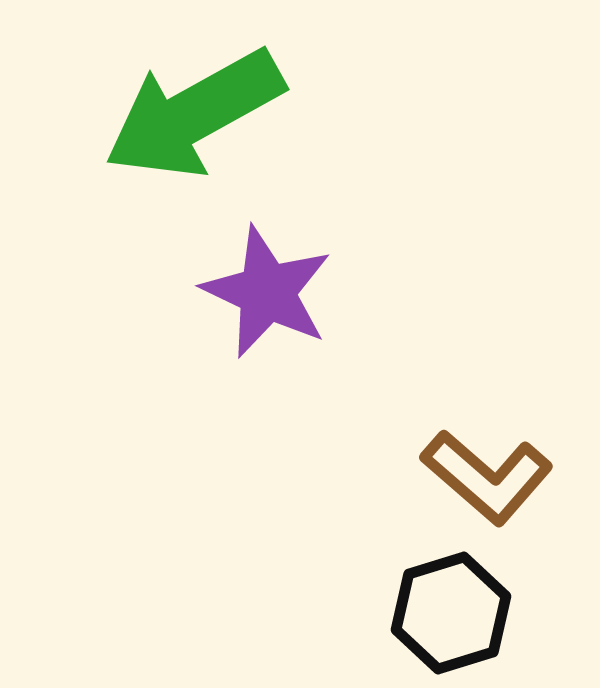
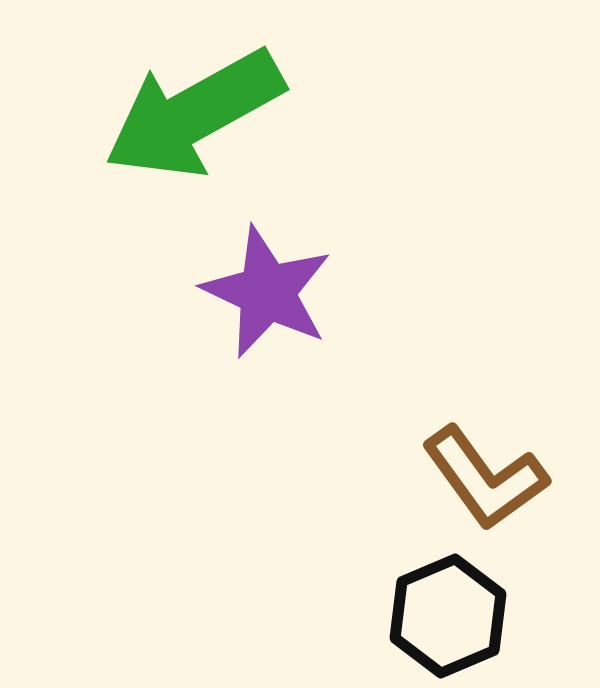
brown L-shape: moved 2 px left, 1 px down; rotated 13 degrees clockwise
black hexagon: moved 3 px left, 3 px down; rotated 6 degrees counterclockwise
